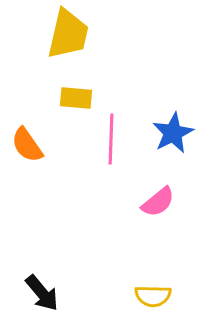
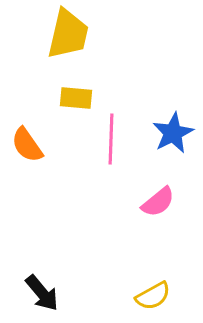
yellow semicircle: rotated 30 degrees counterclockwise
